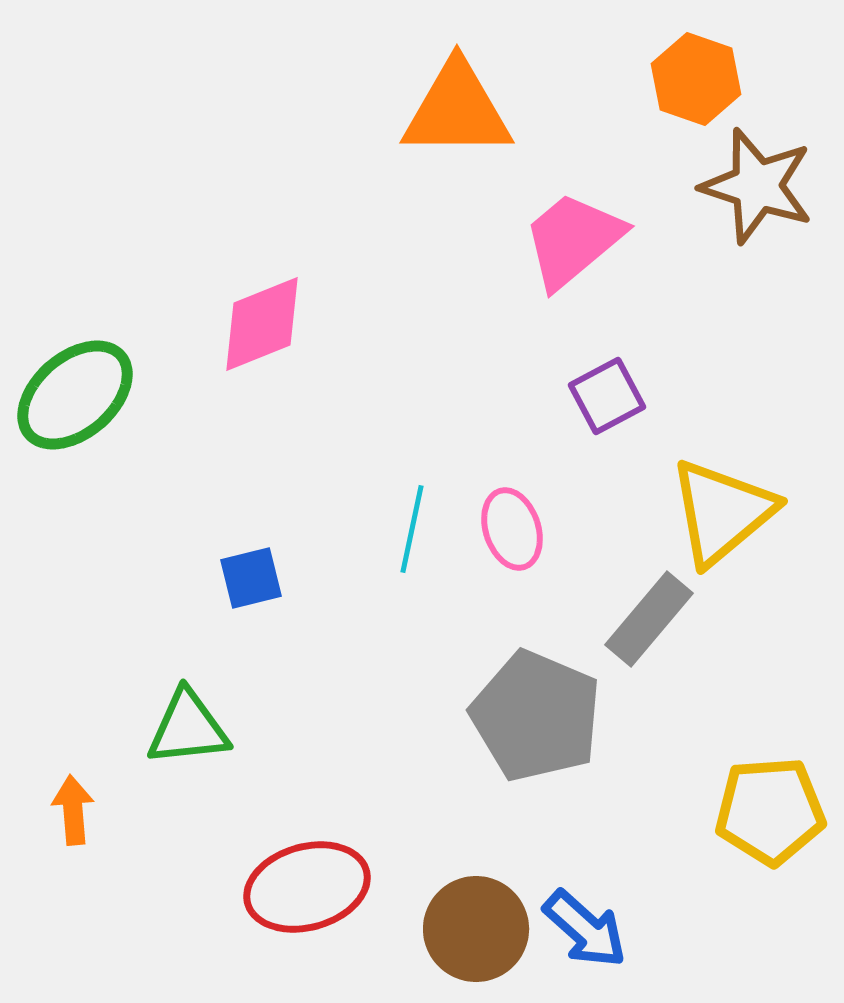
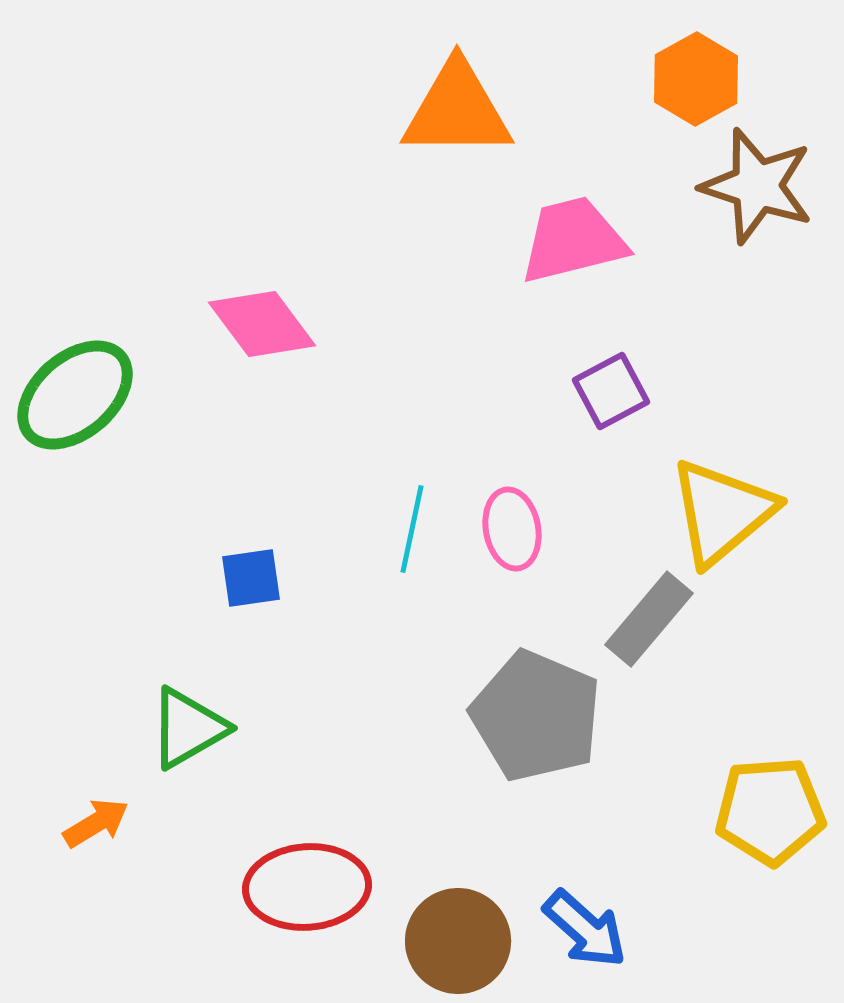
orange hexagon: rotated 12 degrees clockwise
pink trapezoid: rotated 26 degrees clockwise
pink diamond: rotated 75 degrees clockwise
purple square: moved 4 px right, 5 px up
pink ellipse: rotated 8 degrees clockwise
blue square: rotated 6 degrees clockwise
green triangle: rotated 24 degrees counterclockwise
orange arrow: moved 23 px right, 13 px down; rotated 64 degrees clockwise
red ellipse: rotated 12 degrees clockwise
brown circle: moved 18 px left, 12 px down
